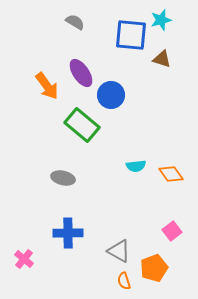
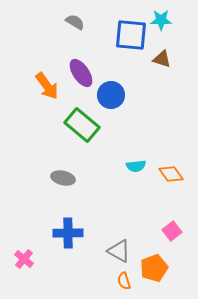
cyan star: rotated 15 degrees clockwise
